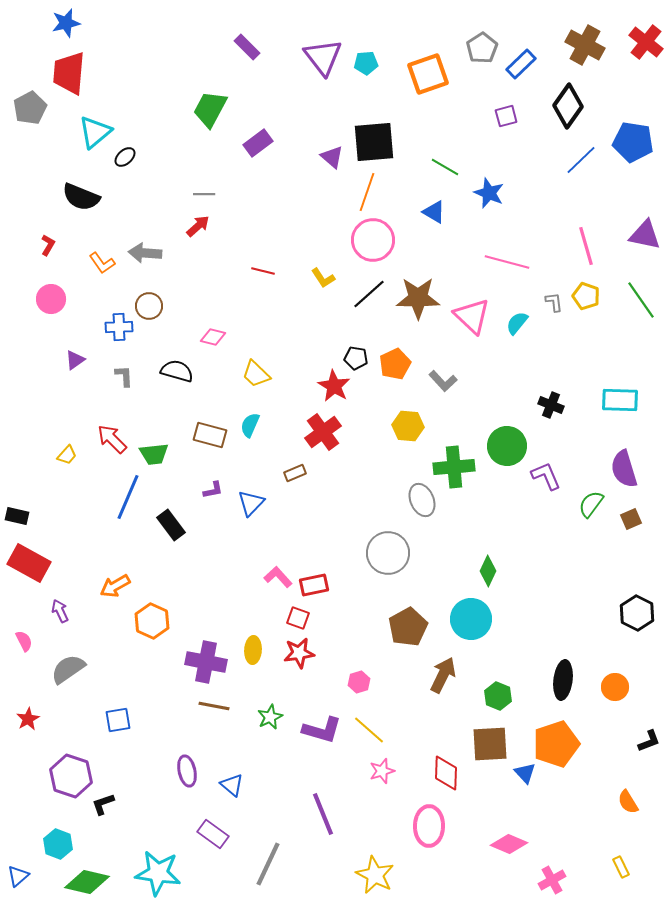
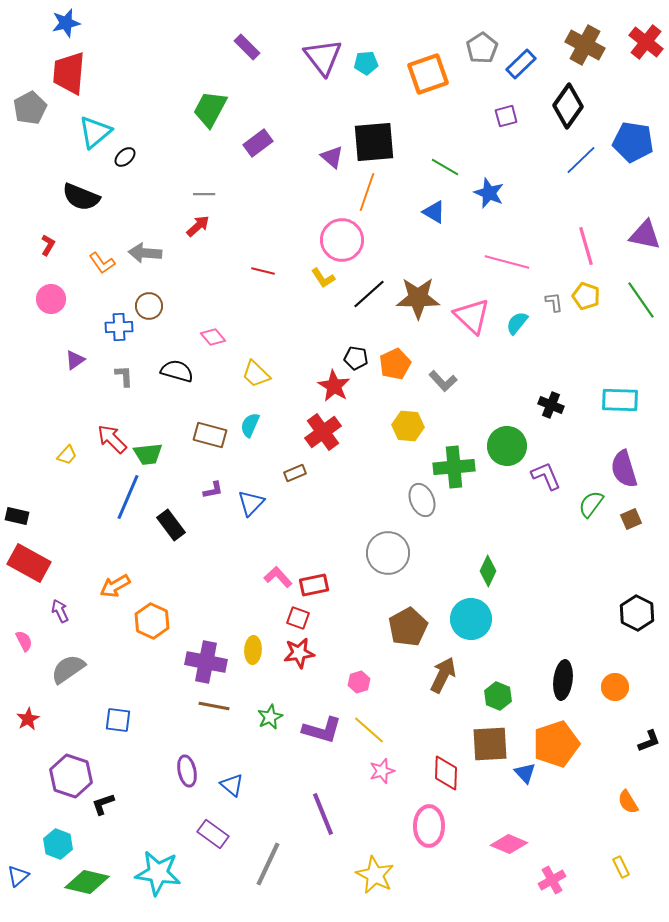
pink circle at (373, 240): moved 31 px left
pink diamond at (213, 337): rotated 35 degrees clockwise
green trapezoid at (154, 454): moved 6 px left
blue square at (118, 720): rotated 16 degrees clockwise
